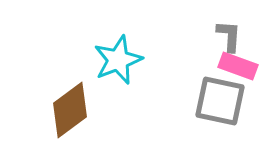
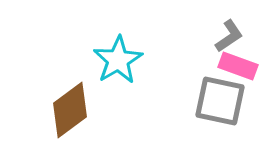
gray L-shape: rotated 52 degrees clockwise
cyan star: rotated 9 degrees counterclockwise
